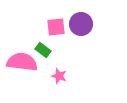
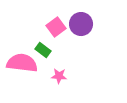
pink square: rotated 30 degrees counterclockwise
pink semicircle: moved 1 px down
pink star: rotated 14 degrees counterclockwise
